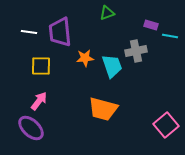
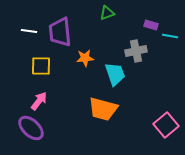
white line: moved 1 px up
cyan trapezoid: moved 3 px right, 8 px down
